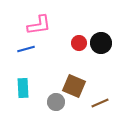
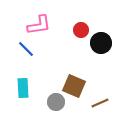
red circle: moved 2 px right, 13 px up
blue line: rotated 60 degrees clockwise
